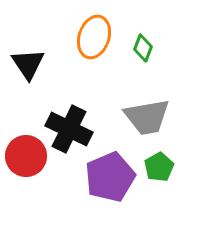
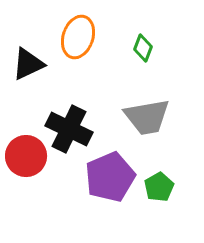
orange ellipse: moved 16 px left
black triangle: rotated 39 degrees clockwise
green pentagon: moved 20 px down
